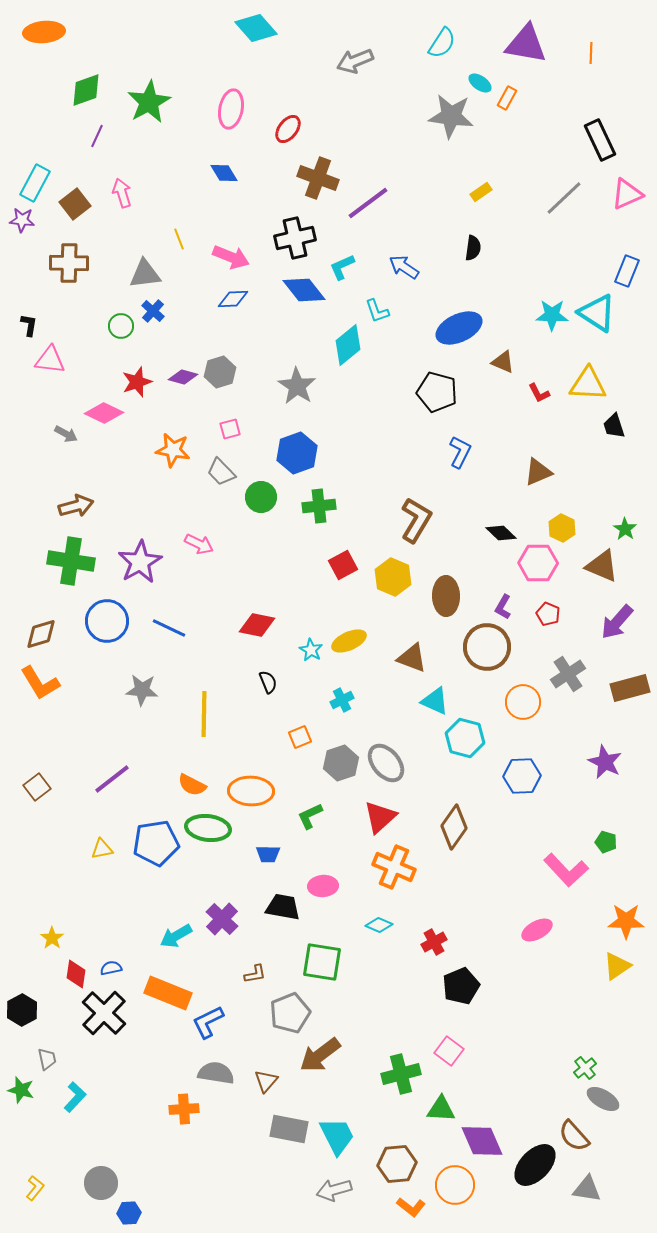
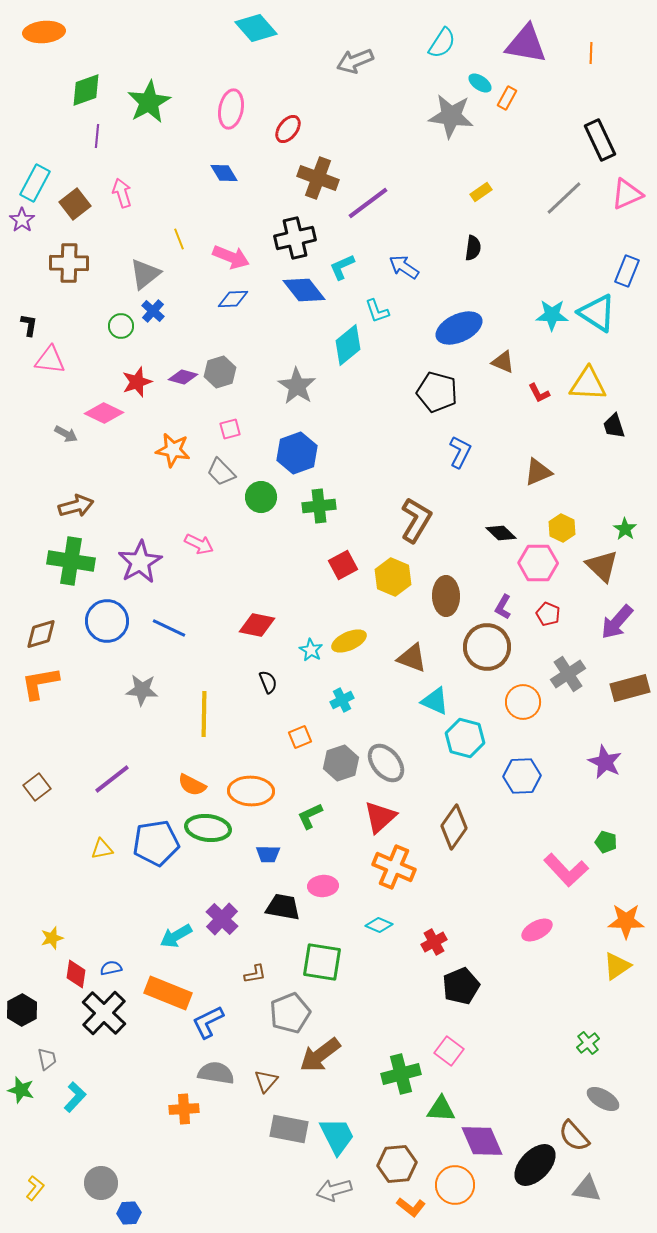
purple line at (97, 136): rotated 20 degrees counterclockwise
purple star at (22, 220): rotated 30 degrees clockwise
gray triangle at (145, 274): rotated 32 degrees counterclockwise
brown triangle at (602, 566): rotated 21 degrees clockwise
orange L-shape at (40, 683): rotated 111 degrees clockwise
yellow star at (52, 938): rotated 20 degrees clockwise
green cross at (585, 1068): moved 3 px right, 25 px up
